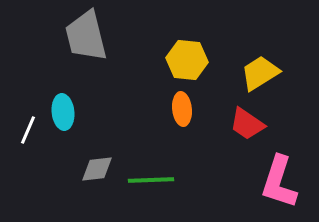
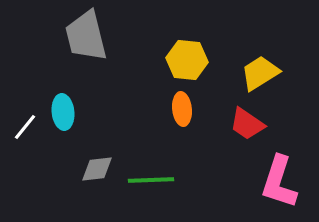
white line: moved 3 px left, 3 px up; rotated 16 degrees clockwise
